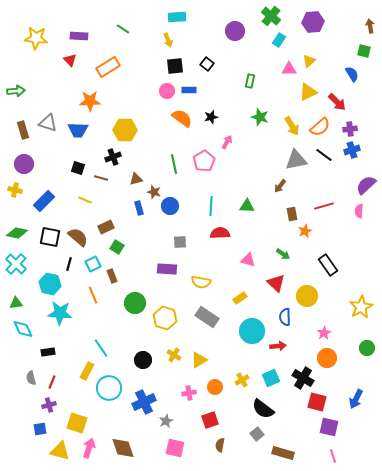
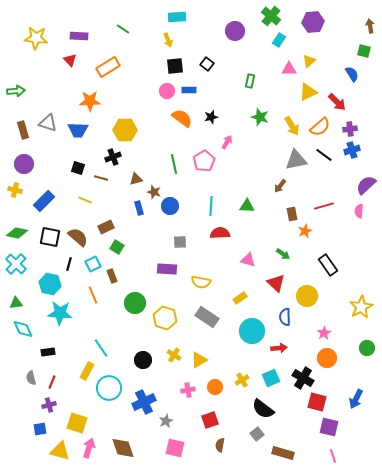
red arrow at (278, 346): moved 1 px right, 2 px down
pink cross at (189, 393): moved 1 px left, 3 px up
